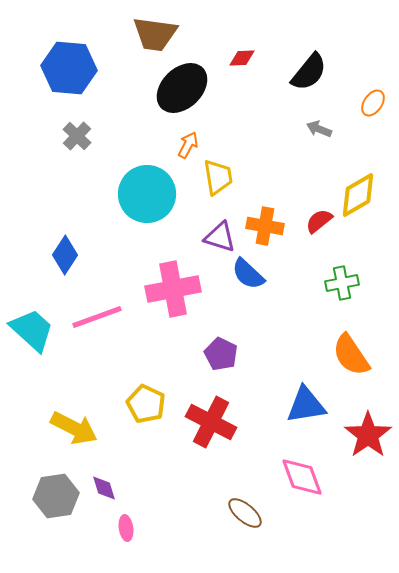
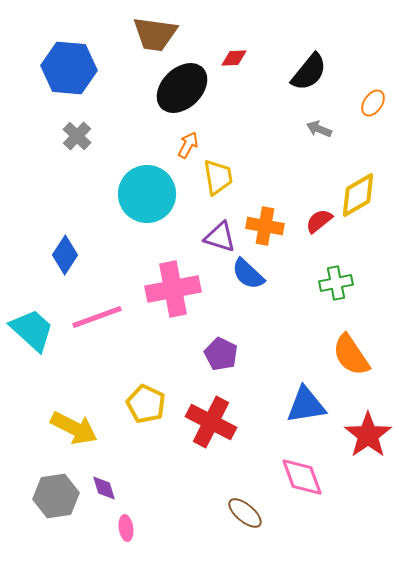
red diamond: moved 8 px left
green cross: moved 6 px left
